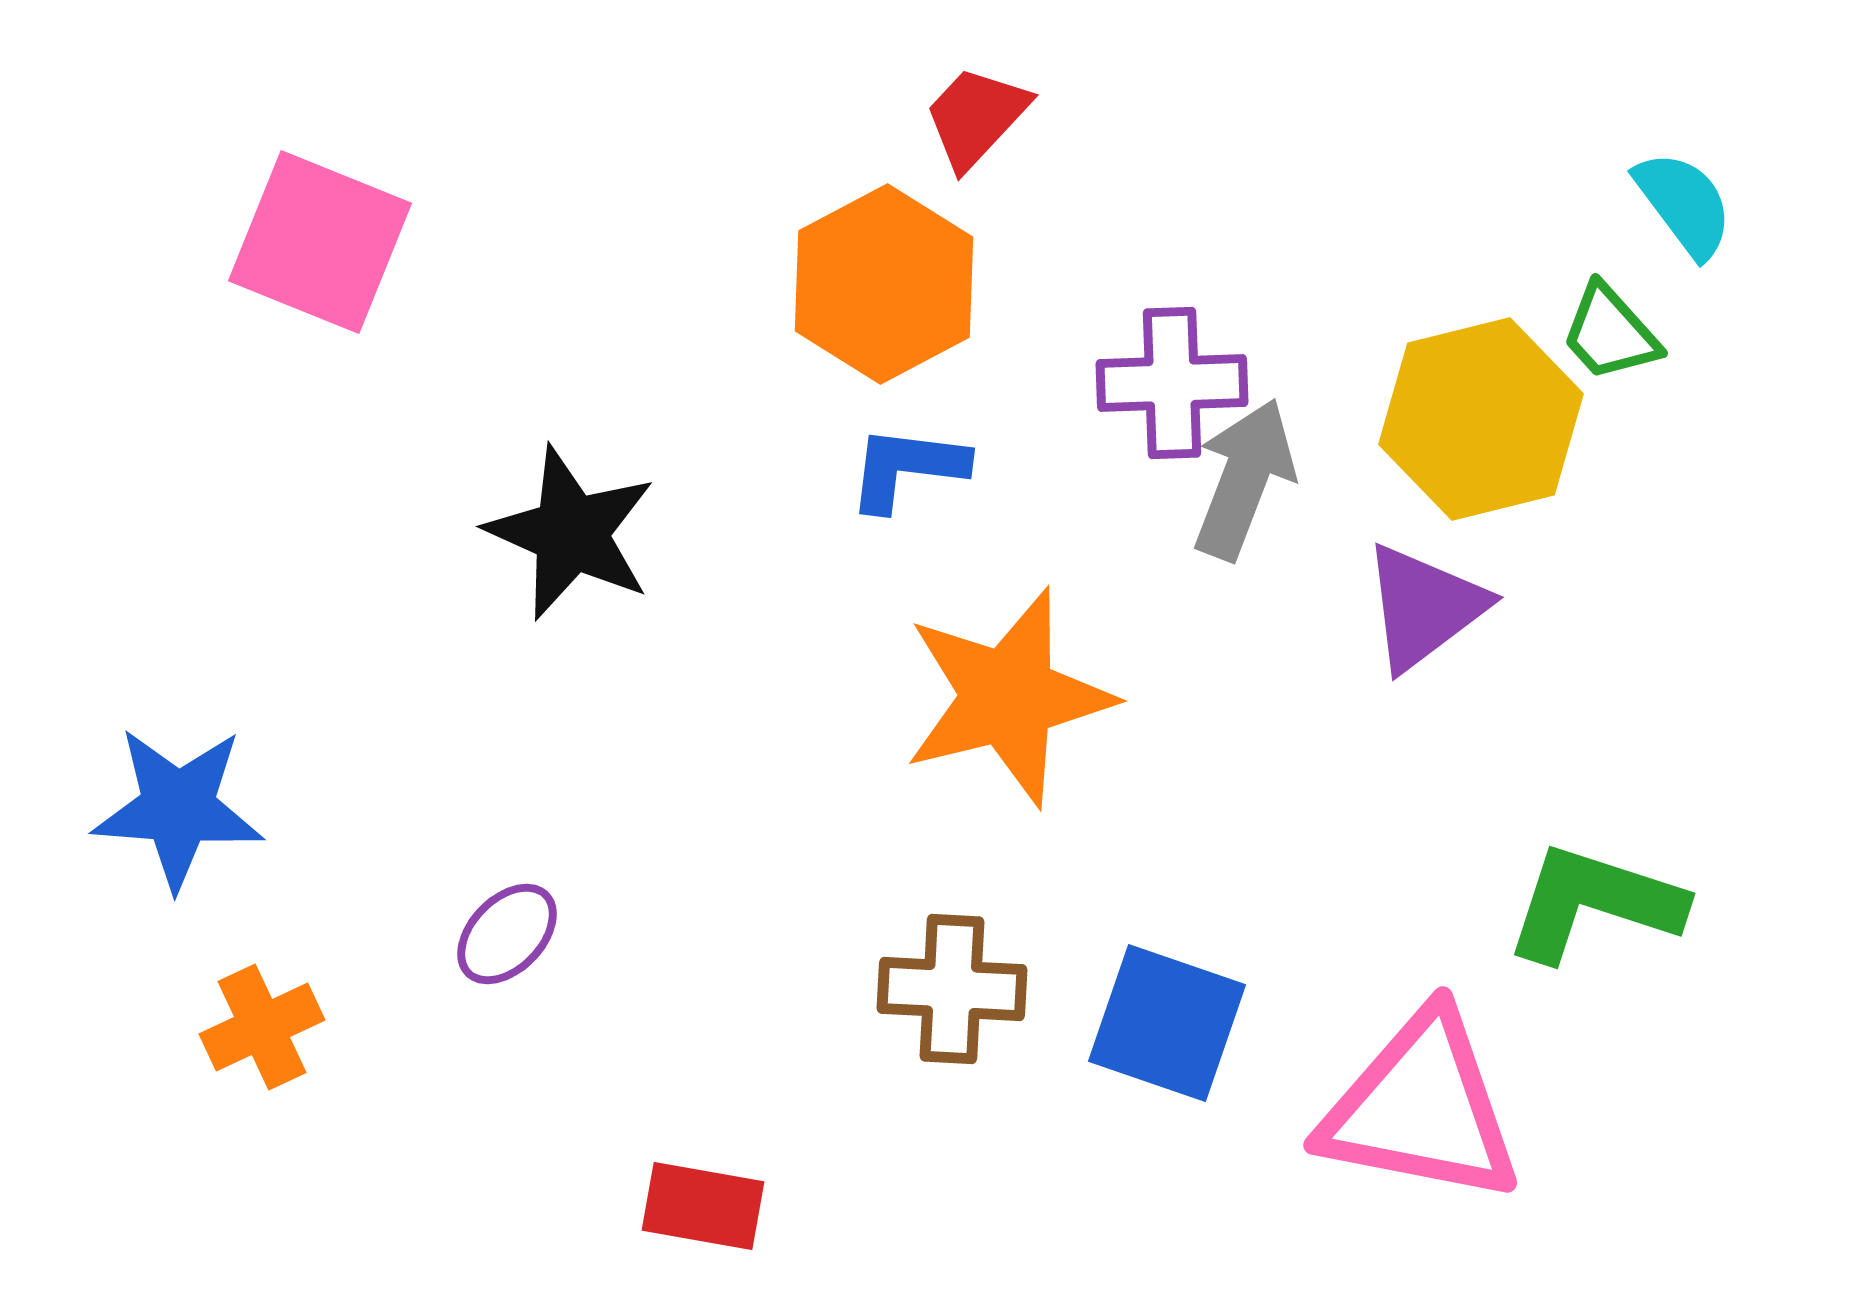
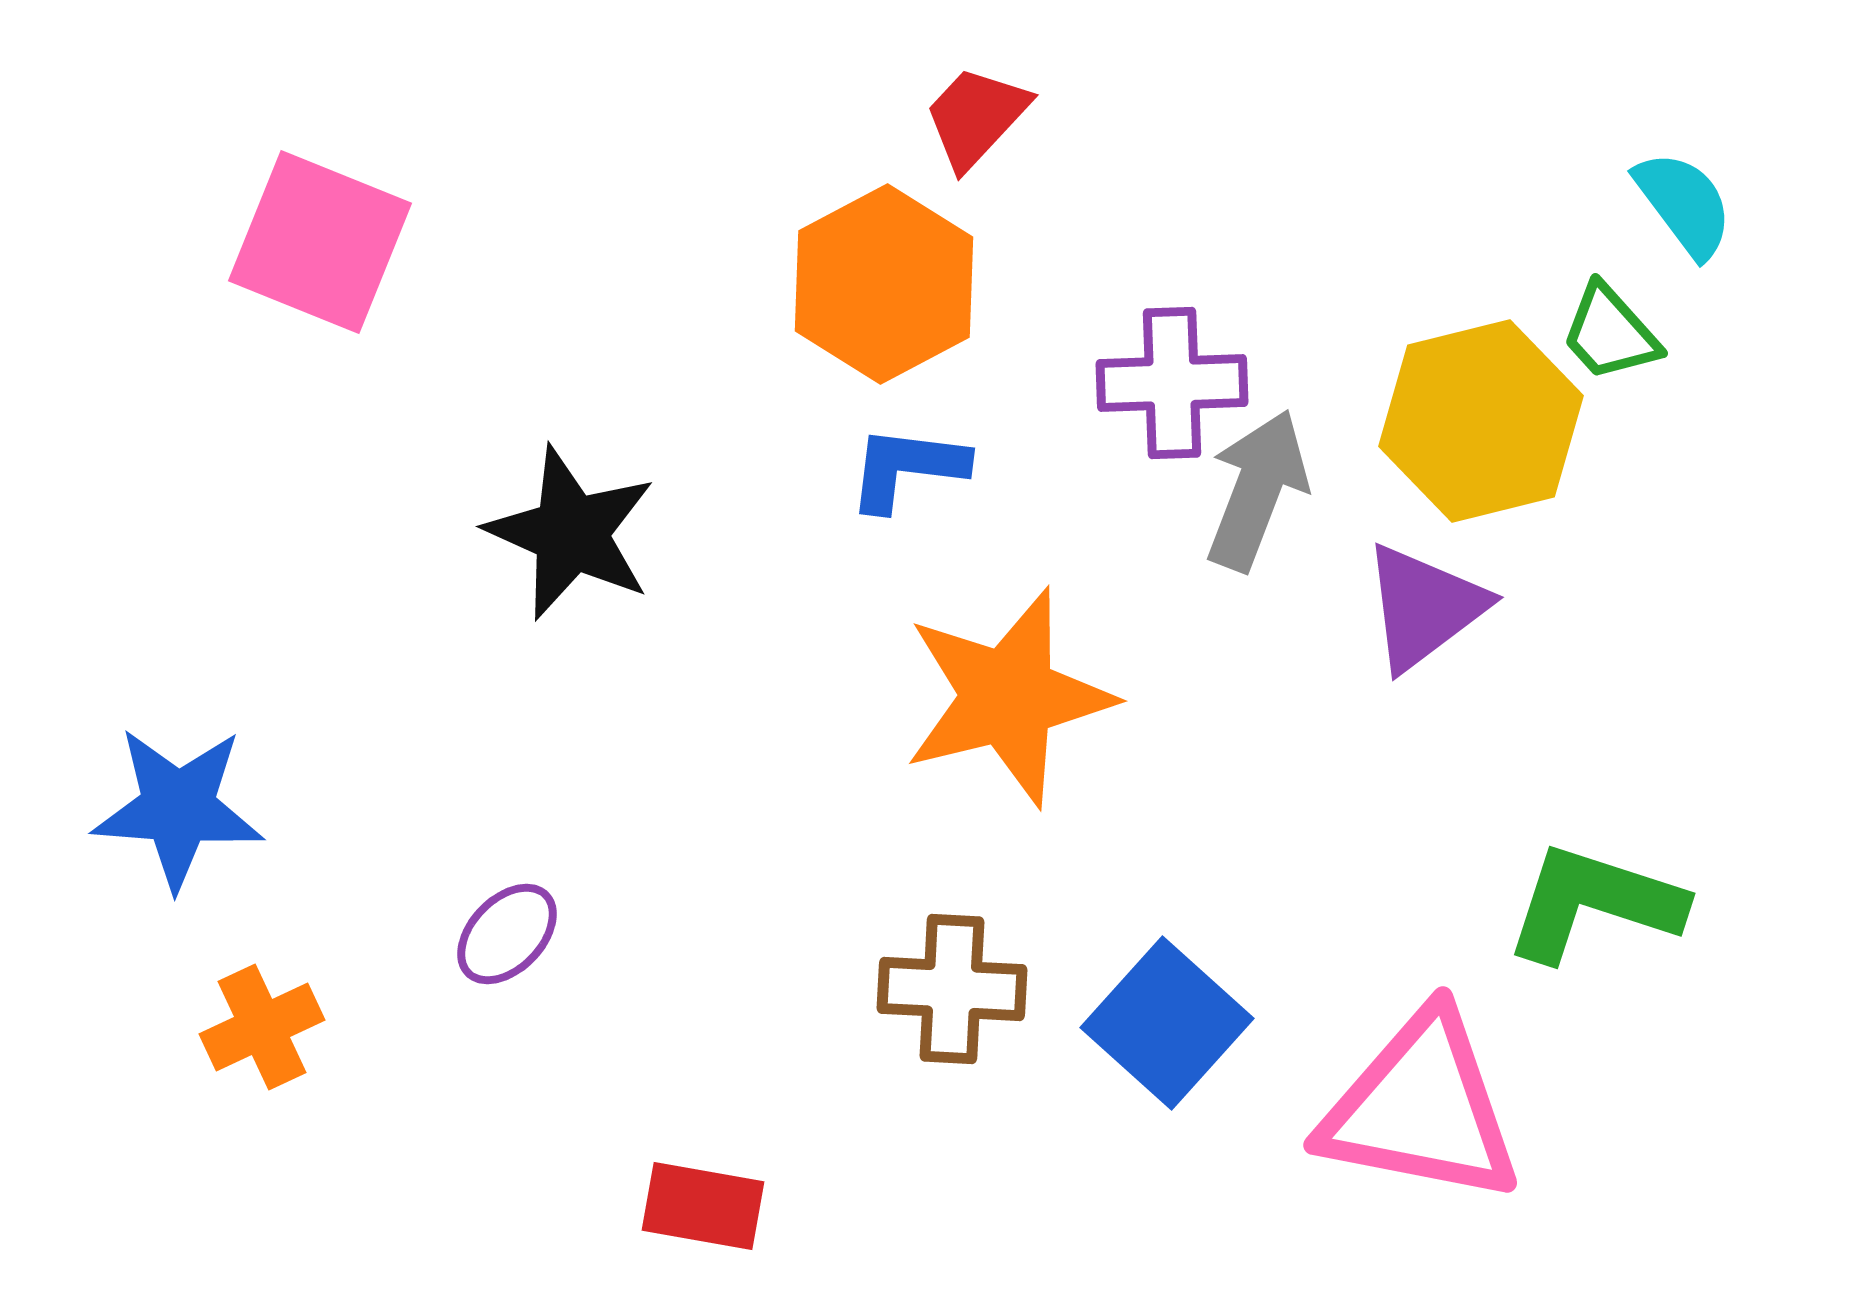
yellow hexagon: moved 2 px down
gray arrow: moved 13 px right, 11 px down
blue square: rotated 23 degrees clockwise
